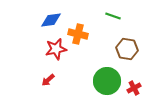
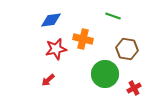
orange cross: moved 5 px right, 5 px down
green circle: moved 2 px left, 7 px up
